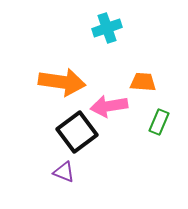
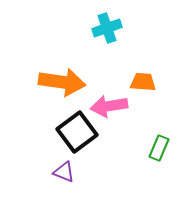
green rectangle: moved 26 px down
